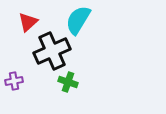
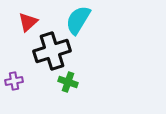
black cross: rotated 6 degrees clockwise
